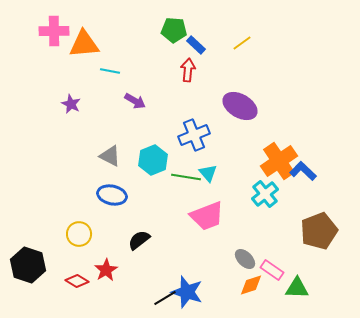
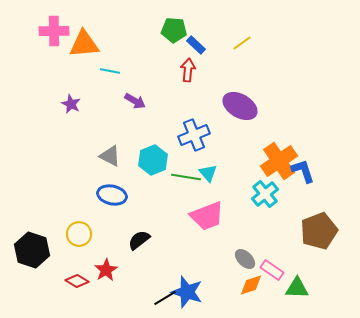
blue L-shape: rotated 28 degrees clockwise
black hexagon: moved 4 px right, 15 px up
